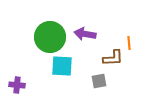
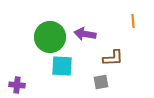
orange line: moved 4 px right, 22 px up
gray square: moved 2 px right, 1 px down
